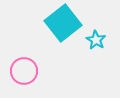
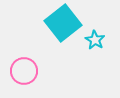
cyan star: moved 1 px left
